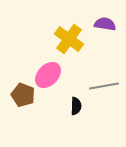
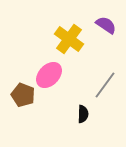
purple semicircle: moved 1 px right, 1 px down; rotated 25 degrees clockwise
pink ellipse: moved 1 px right
gray line: moved 1 px right, 1 px up; rotated 44 degrees counterclockwise
black semicircle: moved 7 px right, 8 px down
